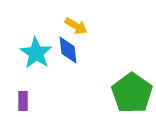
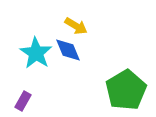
blue diamond: rotated 16 degrees counterclockwise
green pentagon: moved 6 px left, 3 px up; rotated 6 degrees clockwise
purple rectangle: rotated 30 degrees clockwise
